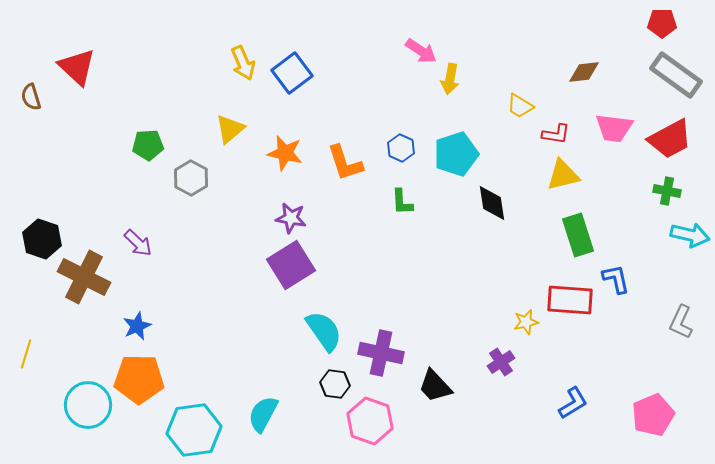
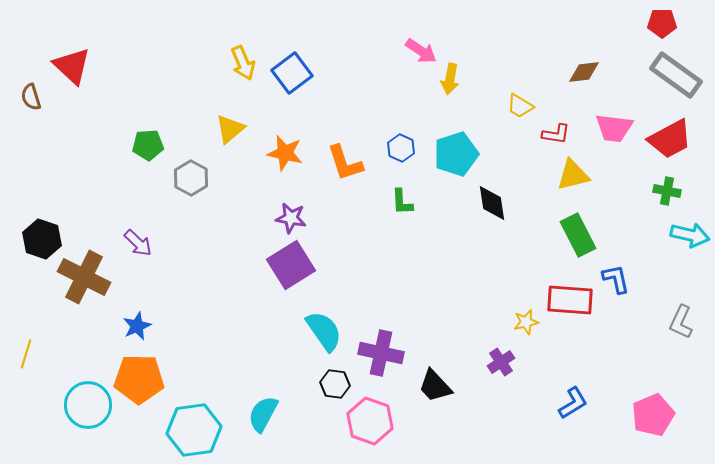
red triangle at (77, 67): moved 5 px left, 1 px up
yellow triangle at (563, 175): moved 10 px right
green rectangle at (578, 235): rotated 9 degrees counterclockwise
